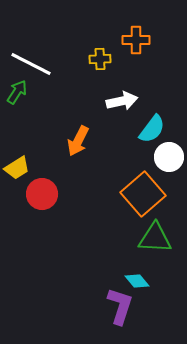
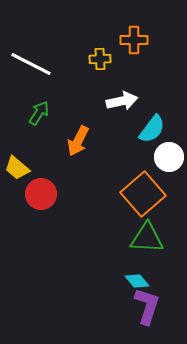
orange cross: moved 2 px left
green arrow: moved 22 px right, 21 px down
yellow trapezoid: rotated 72 degrees clockwise
red circle: moved 1 px left
green triangle: moved 8 px left
purple L-shape: moved 27 px right
